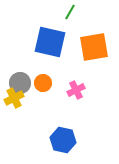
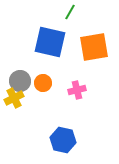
gray circle: moved 2 px up
pink cross: moved 1 px right; rotated 12 degrees clockwise
